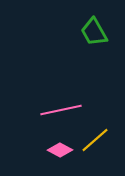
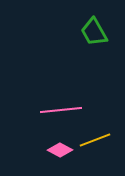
pink line: rotated 6 degrees clockwise
yellow line: rotated 20 degrees clockwise
